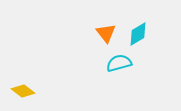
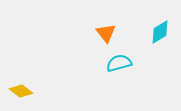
cyan diamond: moved 22 px right, 2 px up
yellow diamond: moved 2 px left
